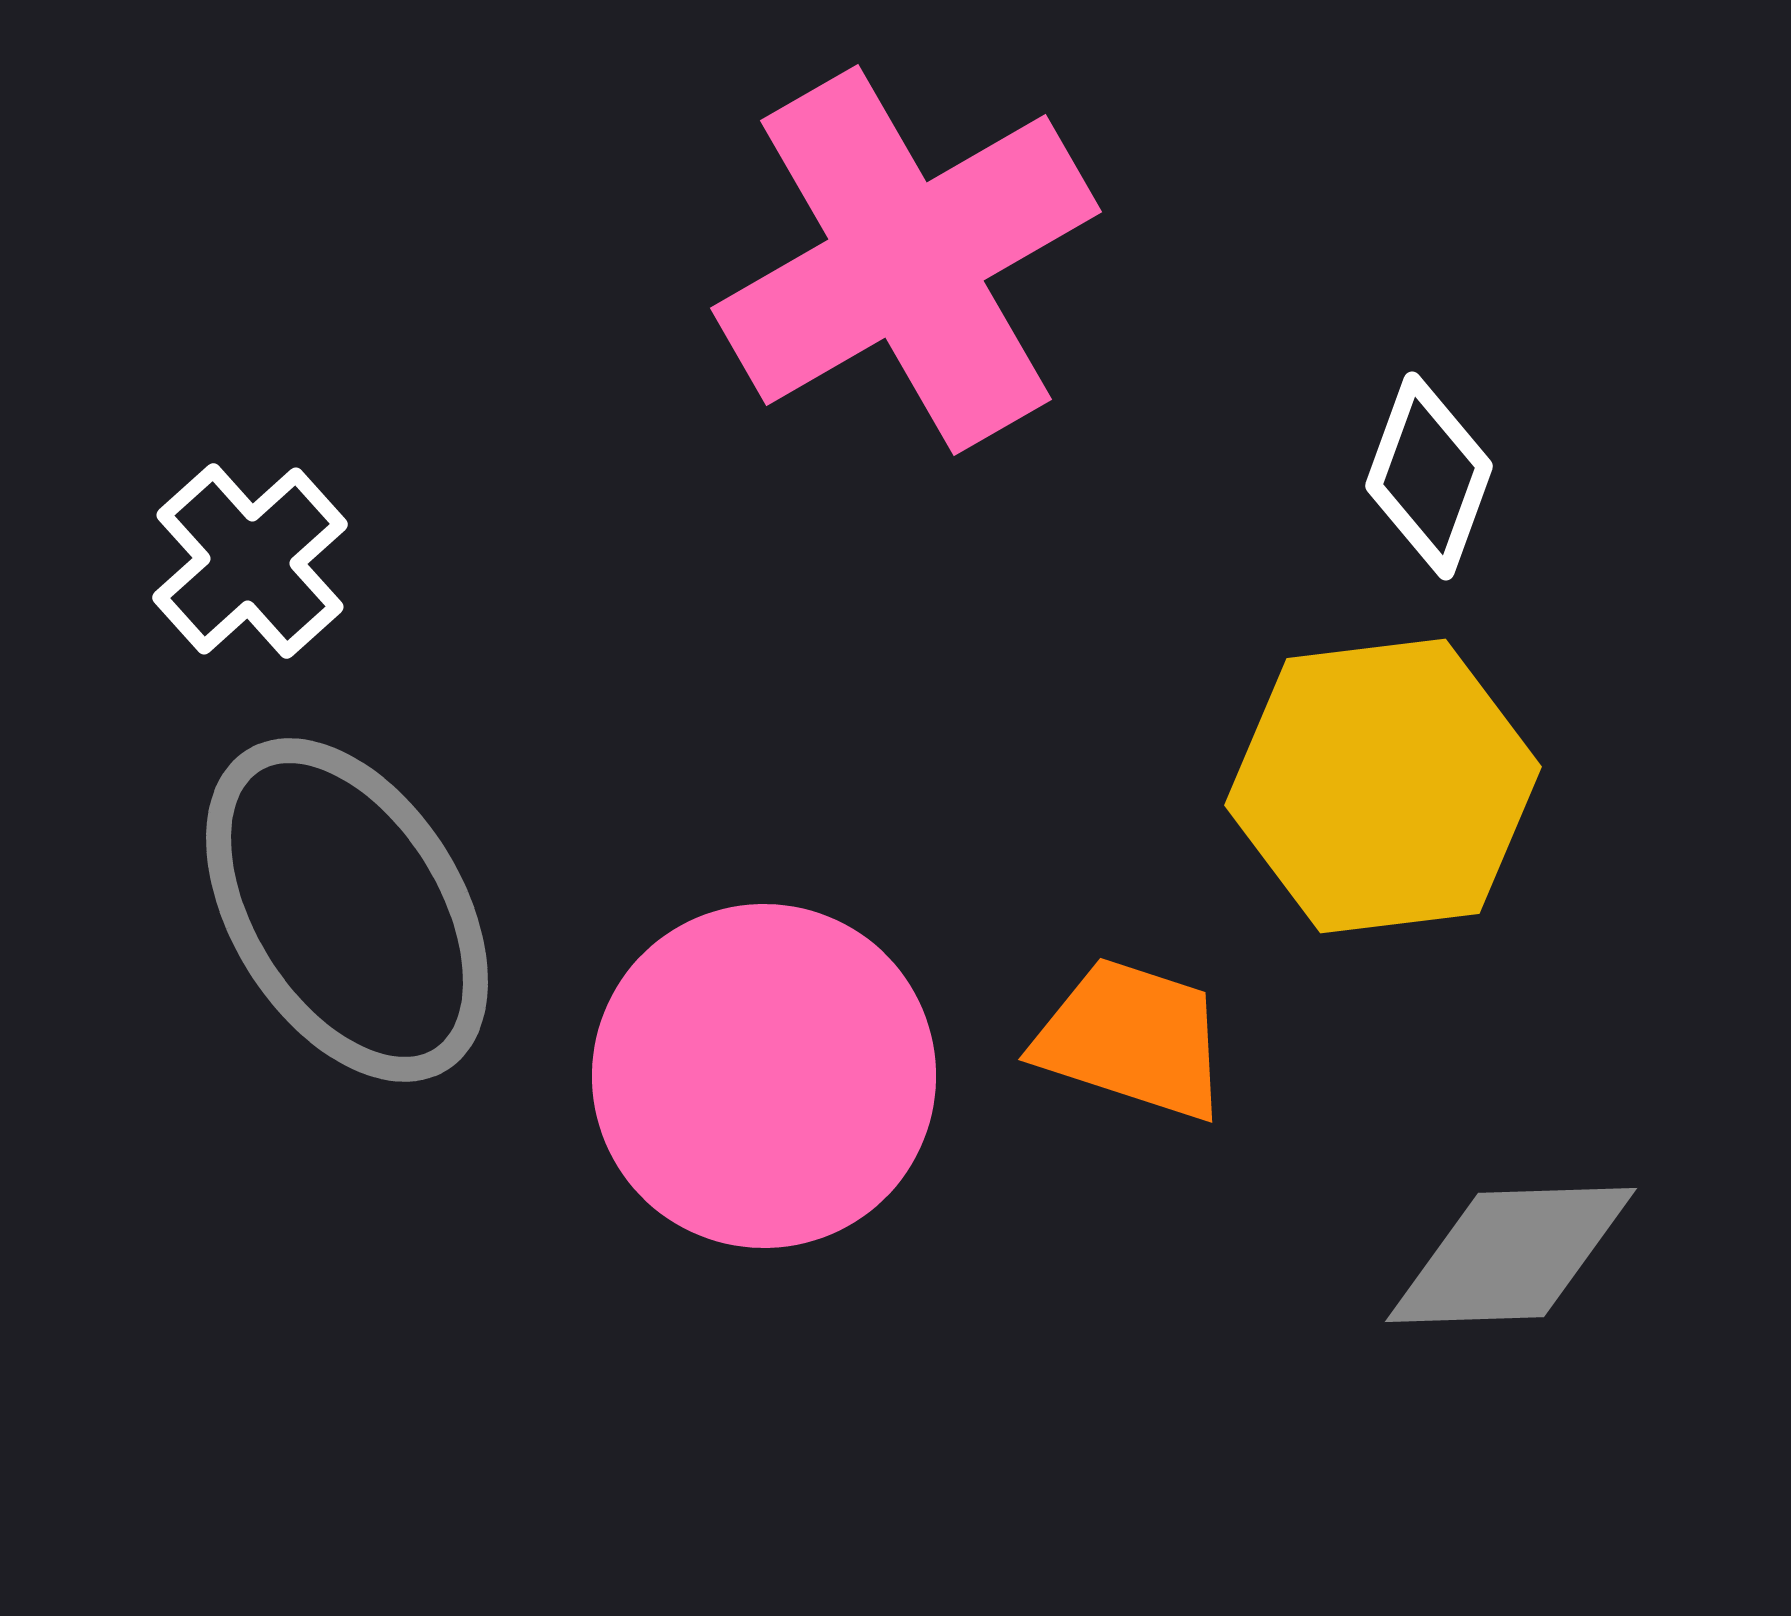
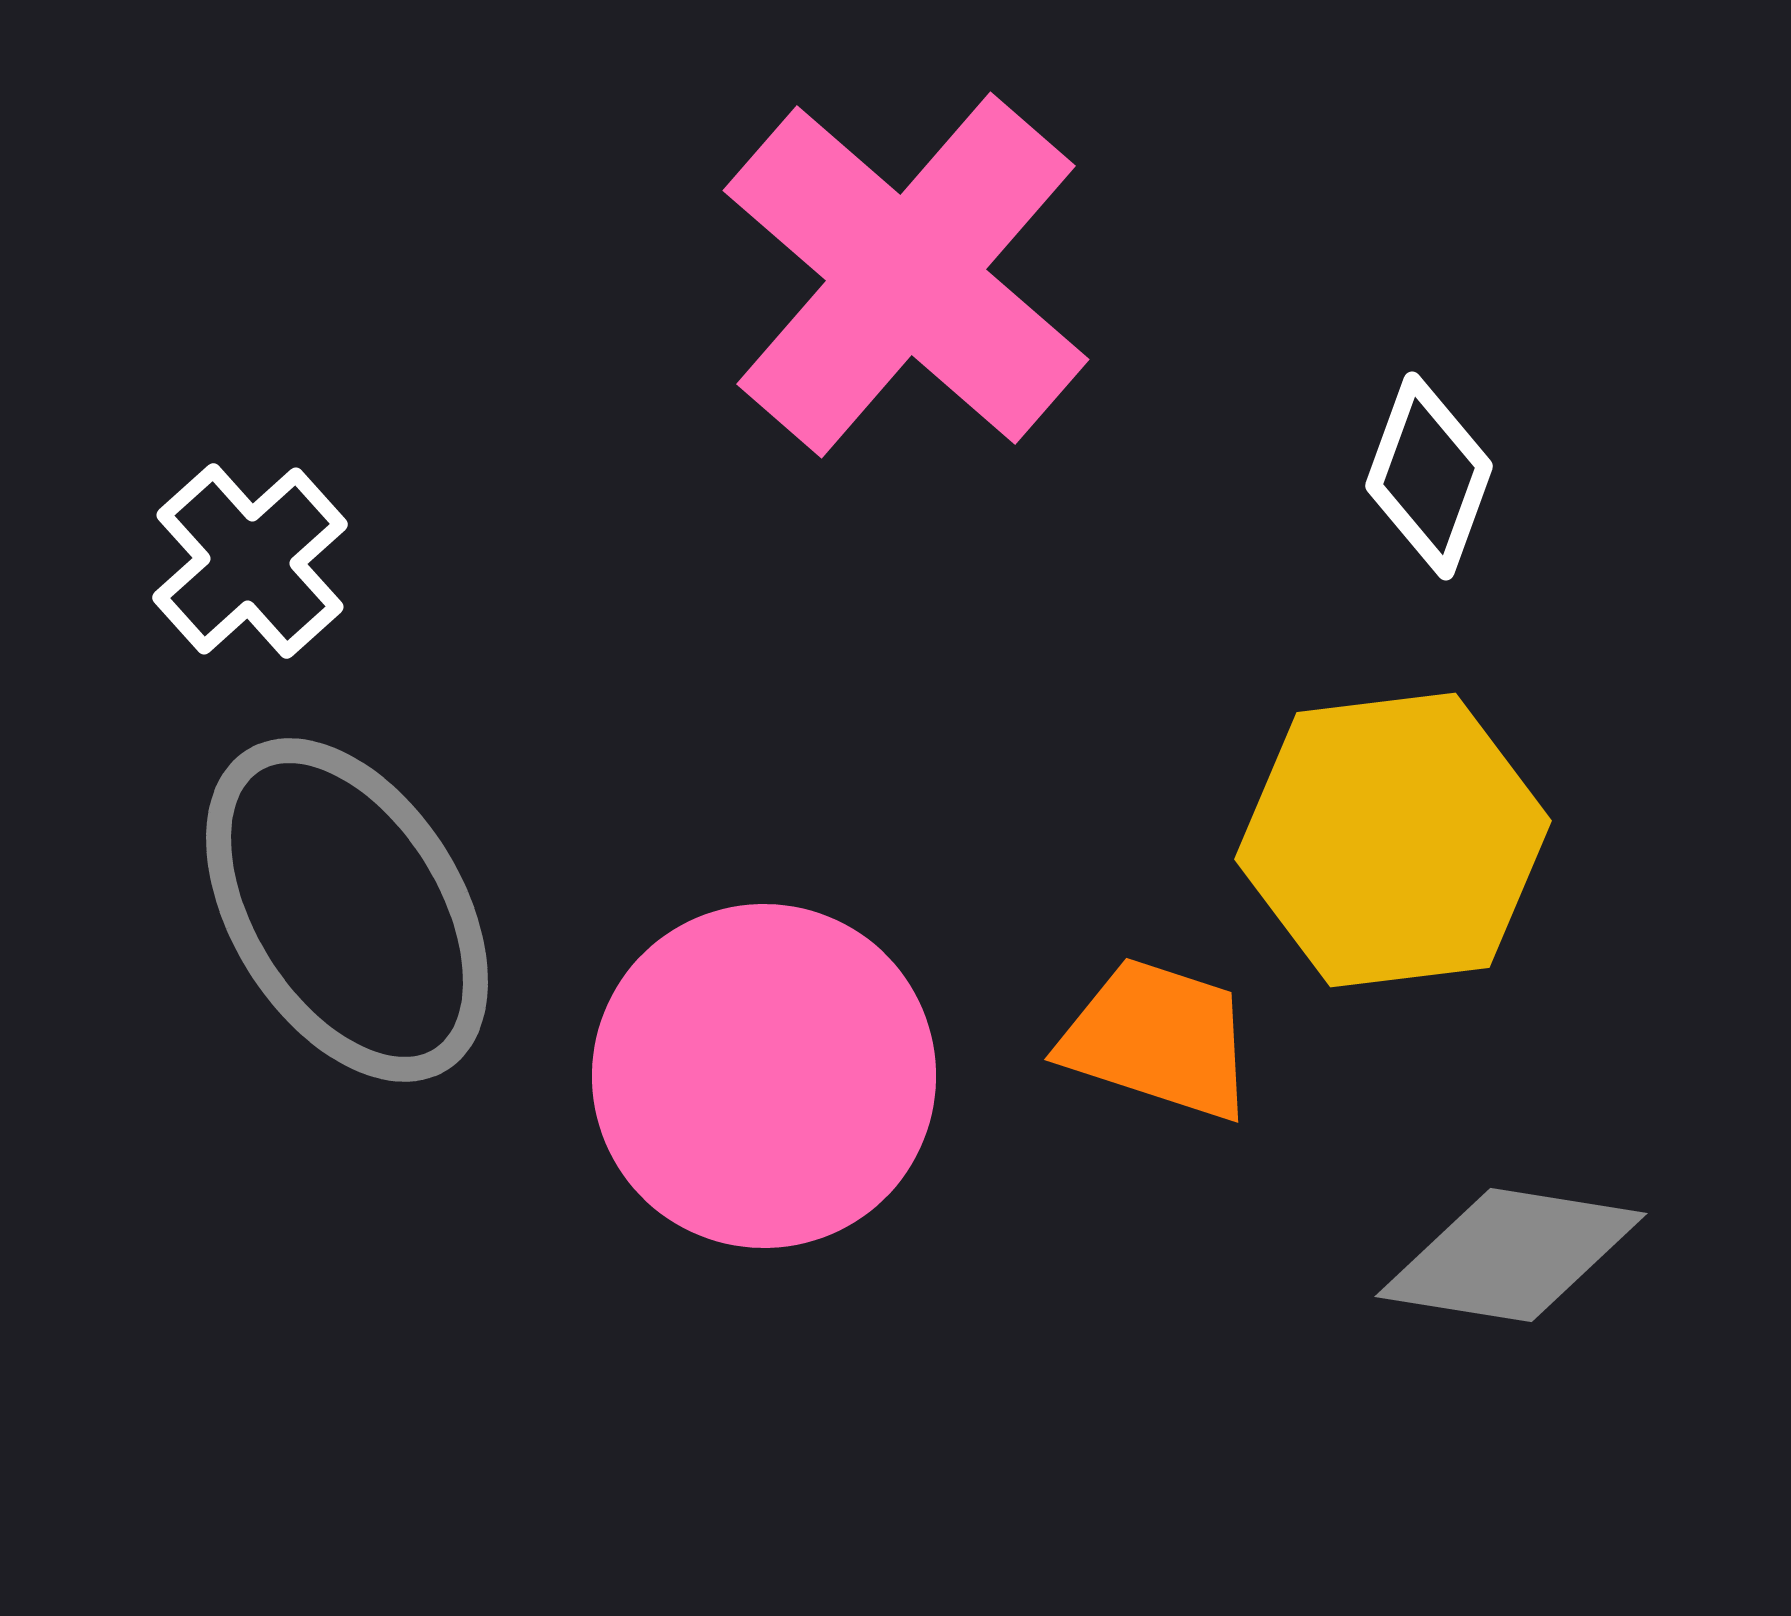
pink cross: moved 15 px down; rotated 19 degrees counterclockwise
yellow hexagon: moved 10 px right, 54 px down
orange trapezoid: moved 26 px right
gray diamond: rotated 11 degrees clockwise
